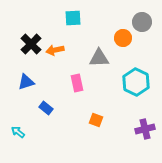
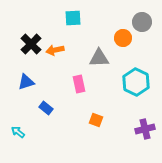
pink rectangle: moved 2 px right, 1 px down
